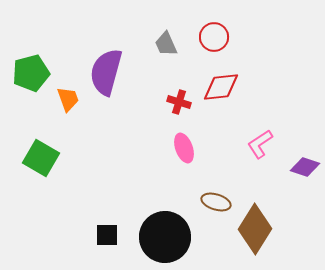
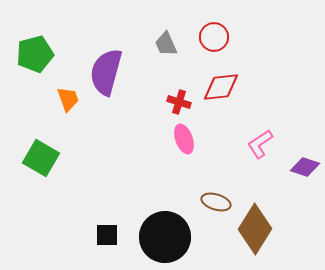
green pentagon: moved 4 px right, 19 px up
pink ellipse: moved 9 px up
